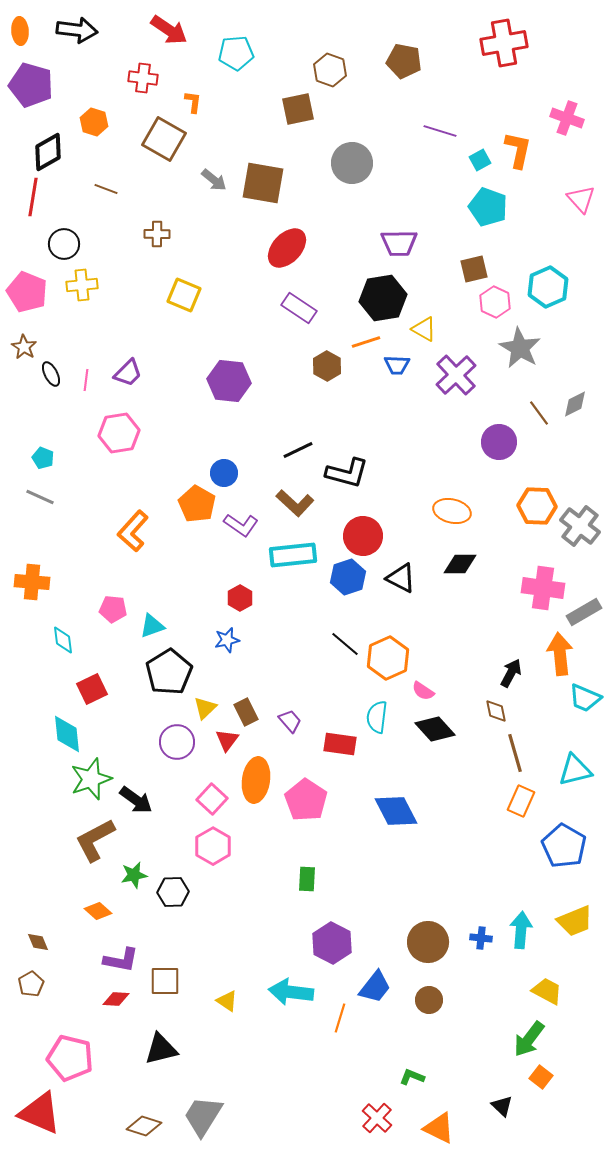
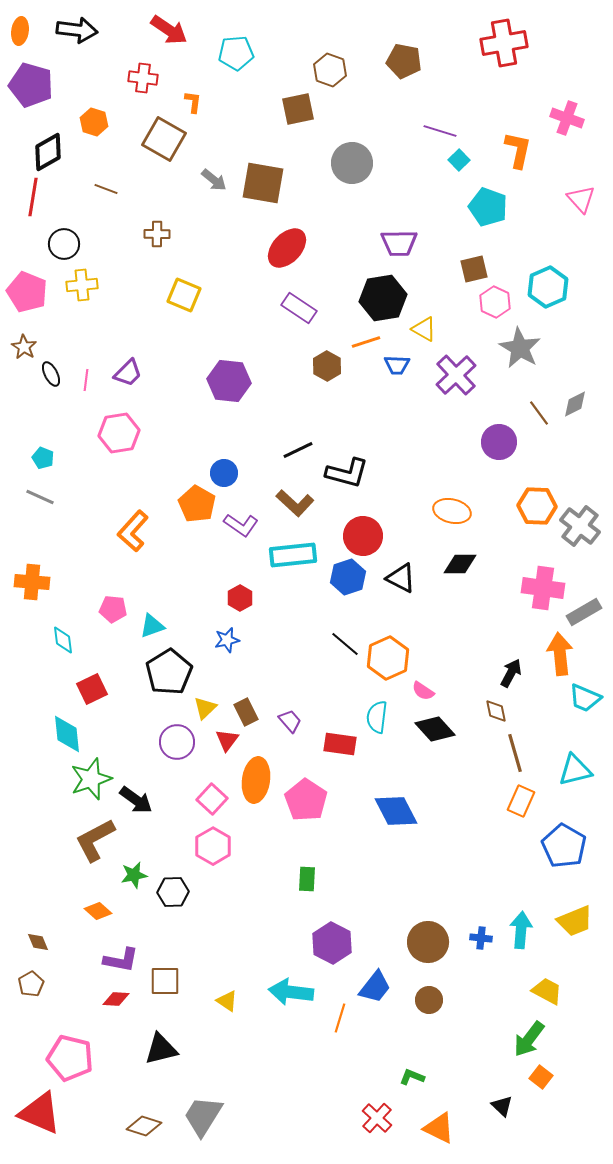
orange ellipse at (20, 31): rotated 12 degrees clockwise
cyan square at (480, 160): moved 21 px left; rotated 15 degrees counterclockwise
